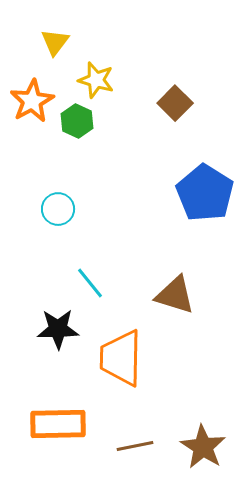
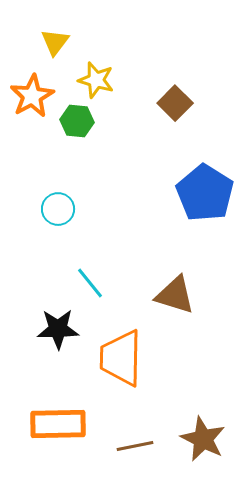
orange star: moved 5 px up
green hexagon: rotated 20 degrees counterclockwise
brown star: moved 8 px up; rotated 6 degrees counterclockwise
